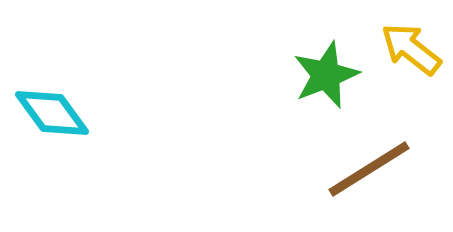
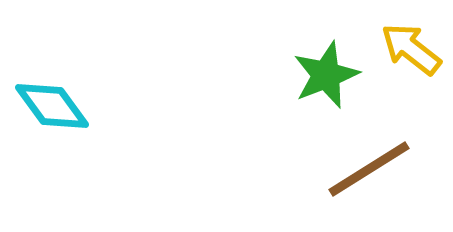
cyan diamond: moved 7 px up
